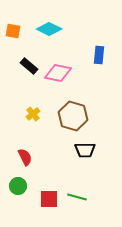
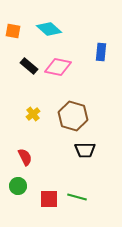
cyan diamond: rotated 15 degrees clockwise
blue rectangle: moved 2 px right, 3 px up
pink diamond: moved 6 px up
